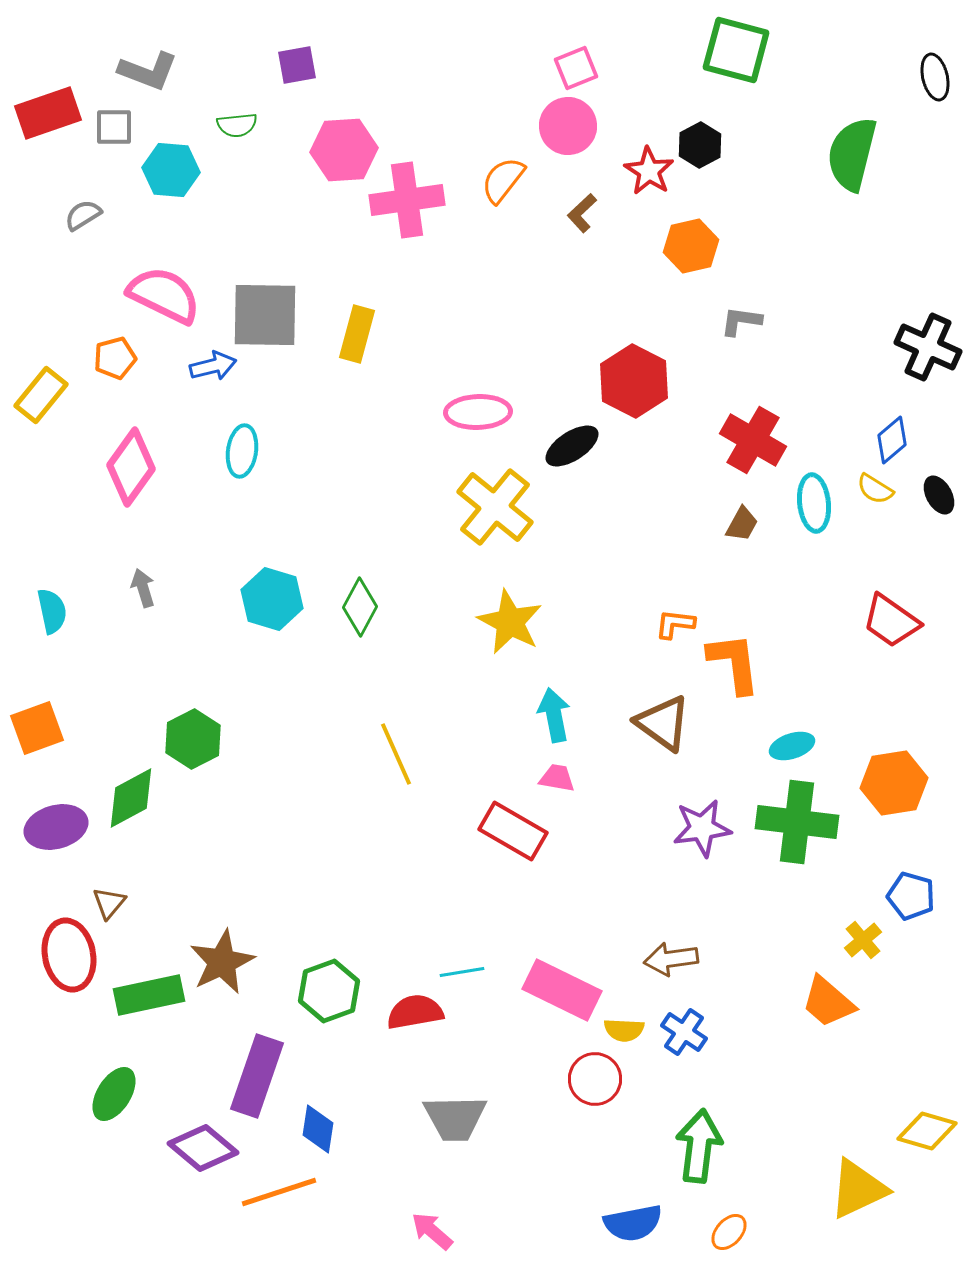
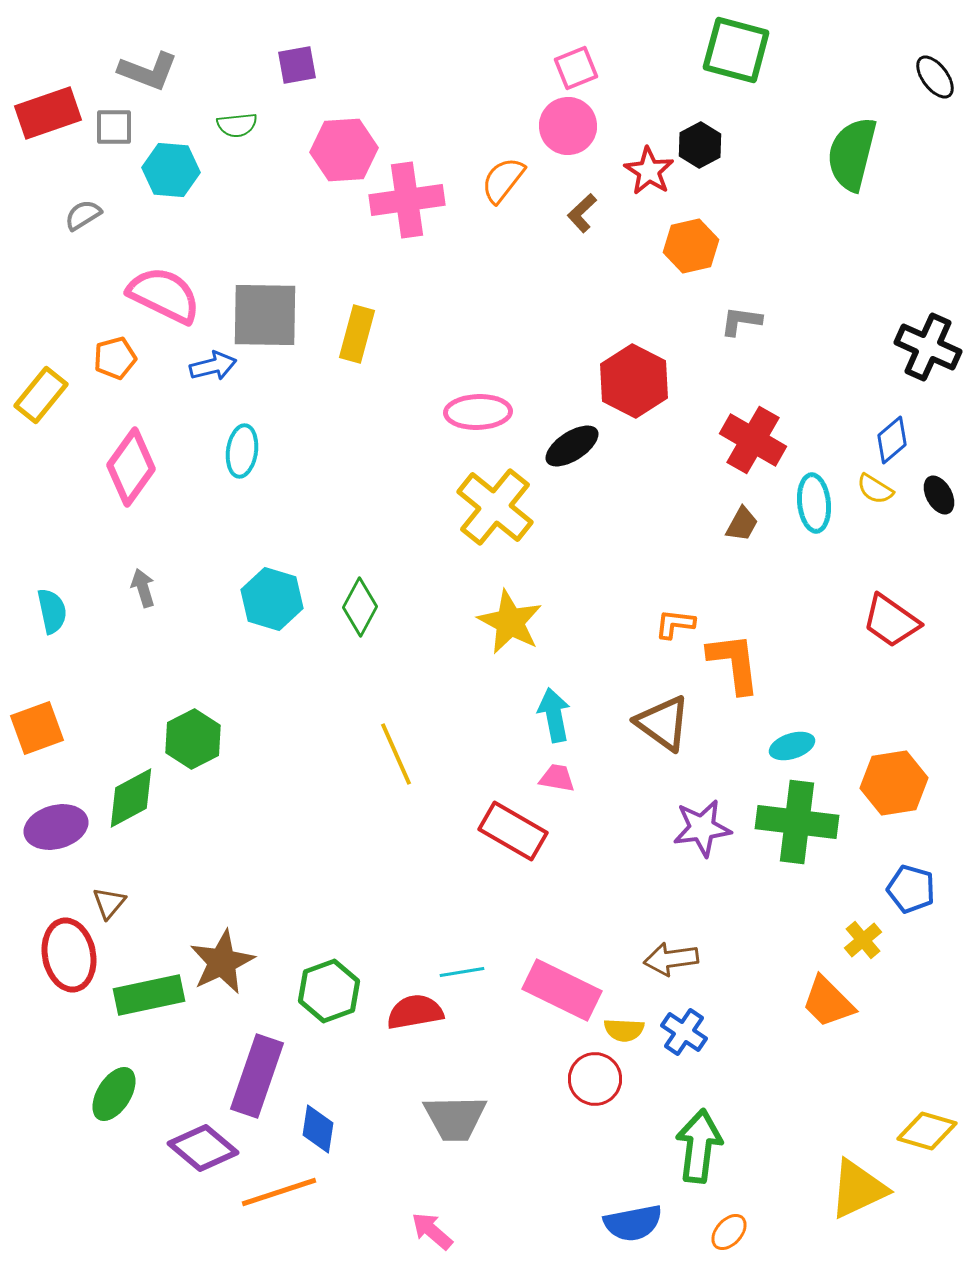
black ellipse at (935, 77): rotated 24 degrees counterclockwise
blue pentagon at (911, 896): moved 7 px up
orange trapezoid at (828, 1002): rotated 4 degrees clockwise
